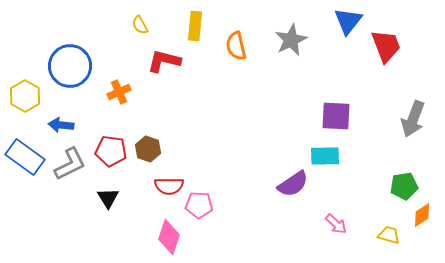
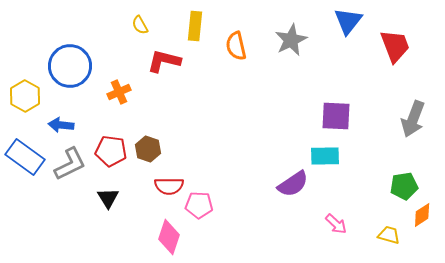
red trapezoid: moved 9 px right
